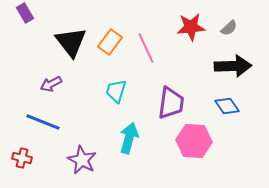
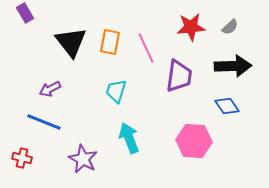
gray semicircle: moved 1 px right, 1 px up
orange rectangle: rotated 25 degrees counterclockwise
purple arrow: moved 1 px left, 5 px down
purple trapezoid: moved 8 px right, 27 px up
blue line: moved 1 px right
cyan arrow: rotated 36 degrees counterclockwise
purple star: moved 1 px right, 1 px up
